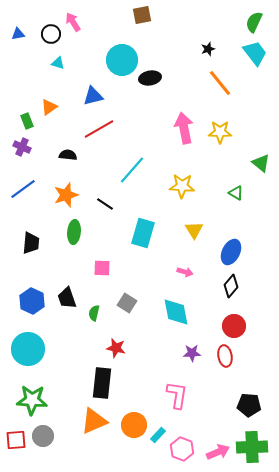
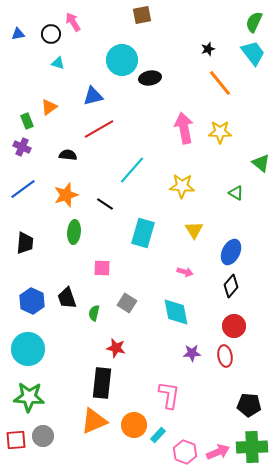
cyan trapezoid at (255, 53): moved 2 px left
black trapezoid at (31, 243): moved 6 px left
pink L-shape at (177, 395): moved 8 px left
green star at (32, 400): moved 3 px left, 3 px up
pink hexagon at (182, 449): moved 3 px right, 3 px down
